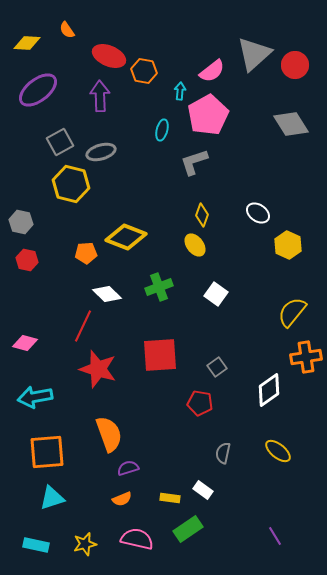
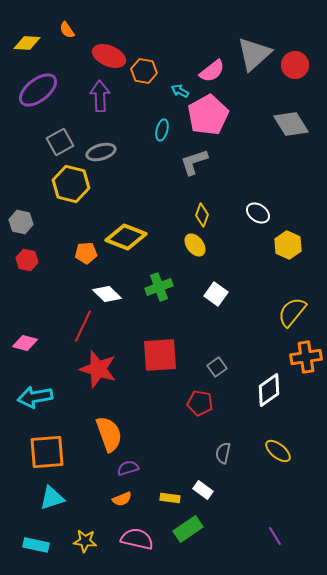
cyan arrow at (180, 91): rotated 66 degrees counterclockwise
yellow star at (85, 544): moved 3 px up; rotated 20 degrees clockwise
